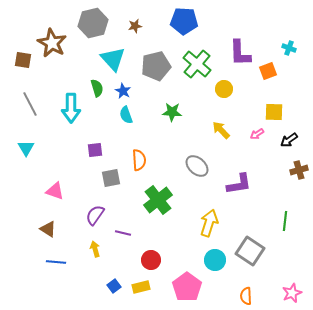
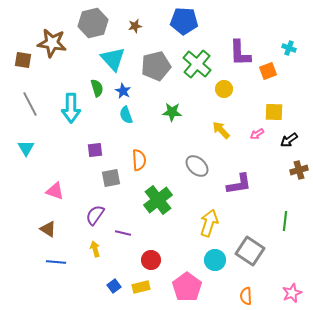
brown star at (52, 43): rotated 20 degrees counterclockwise
